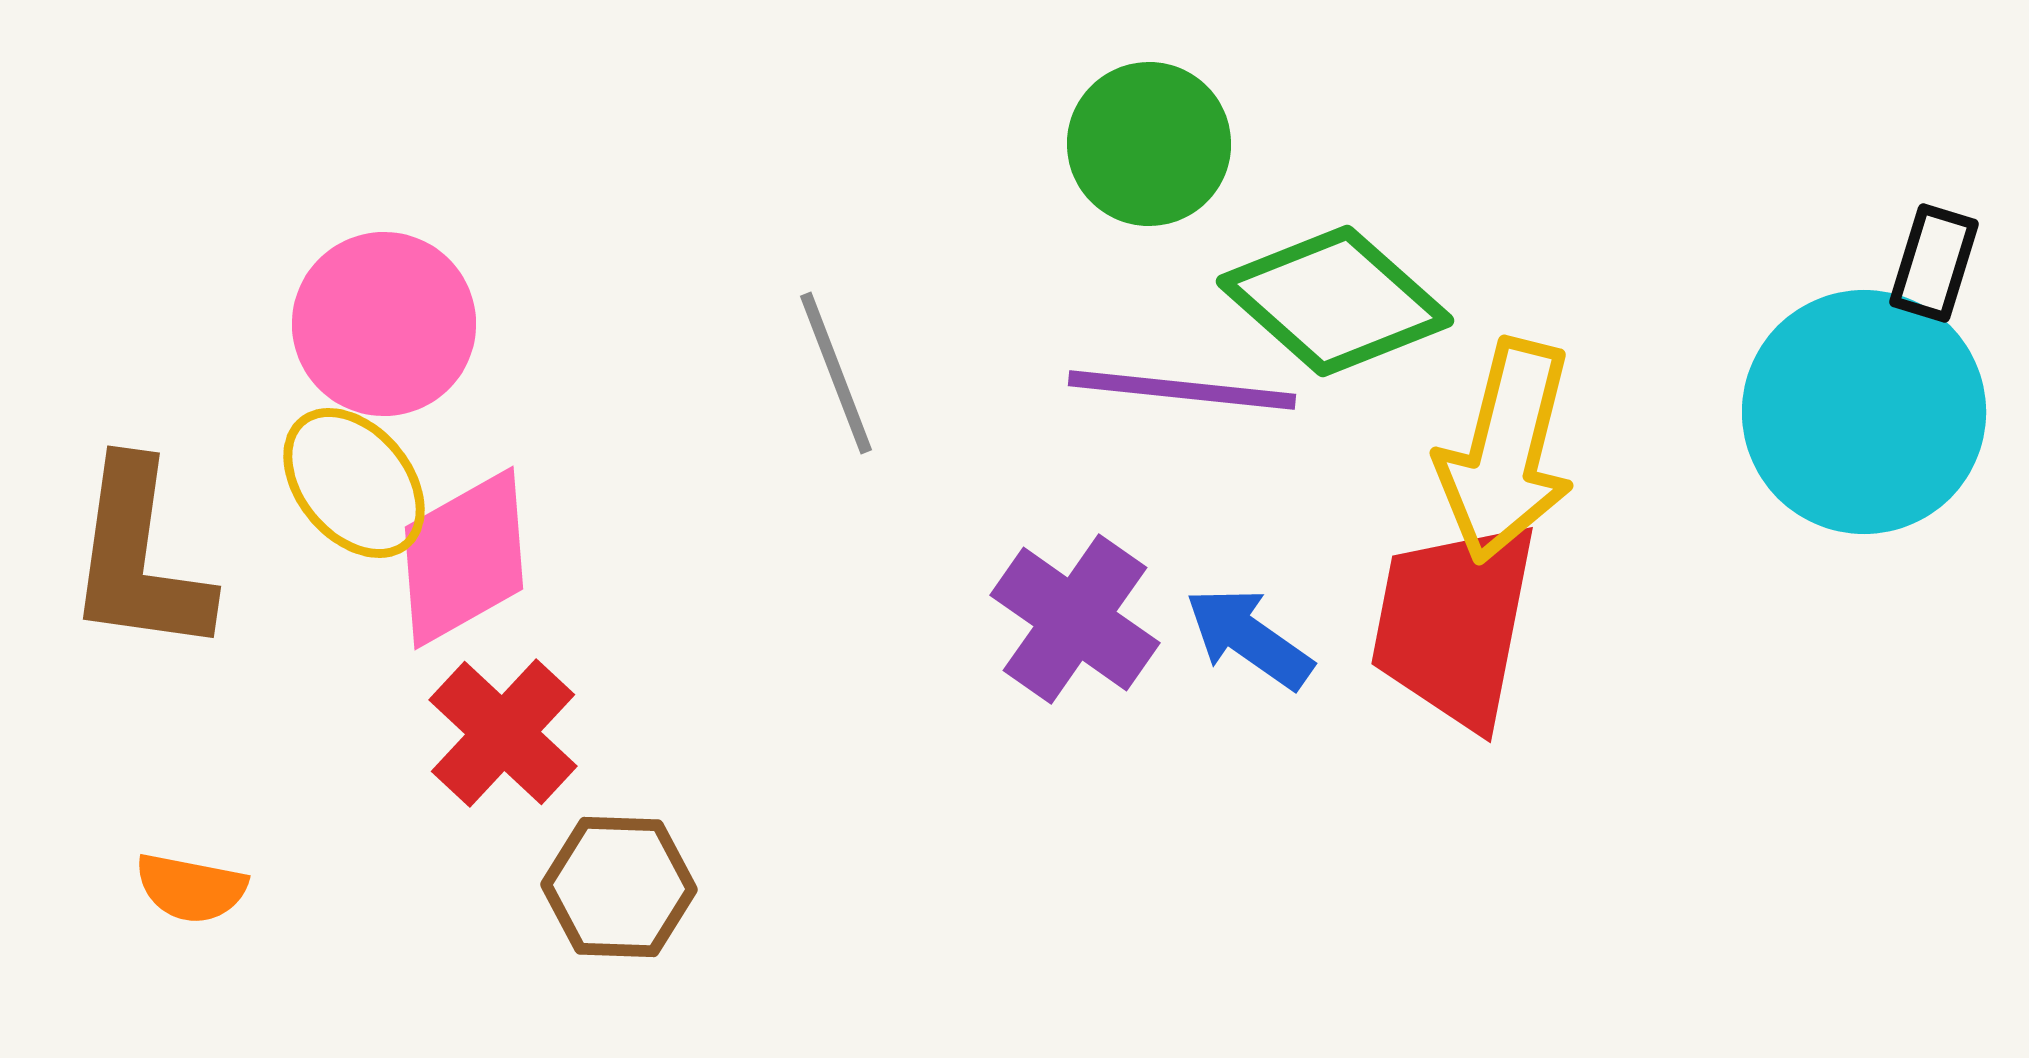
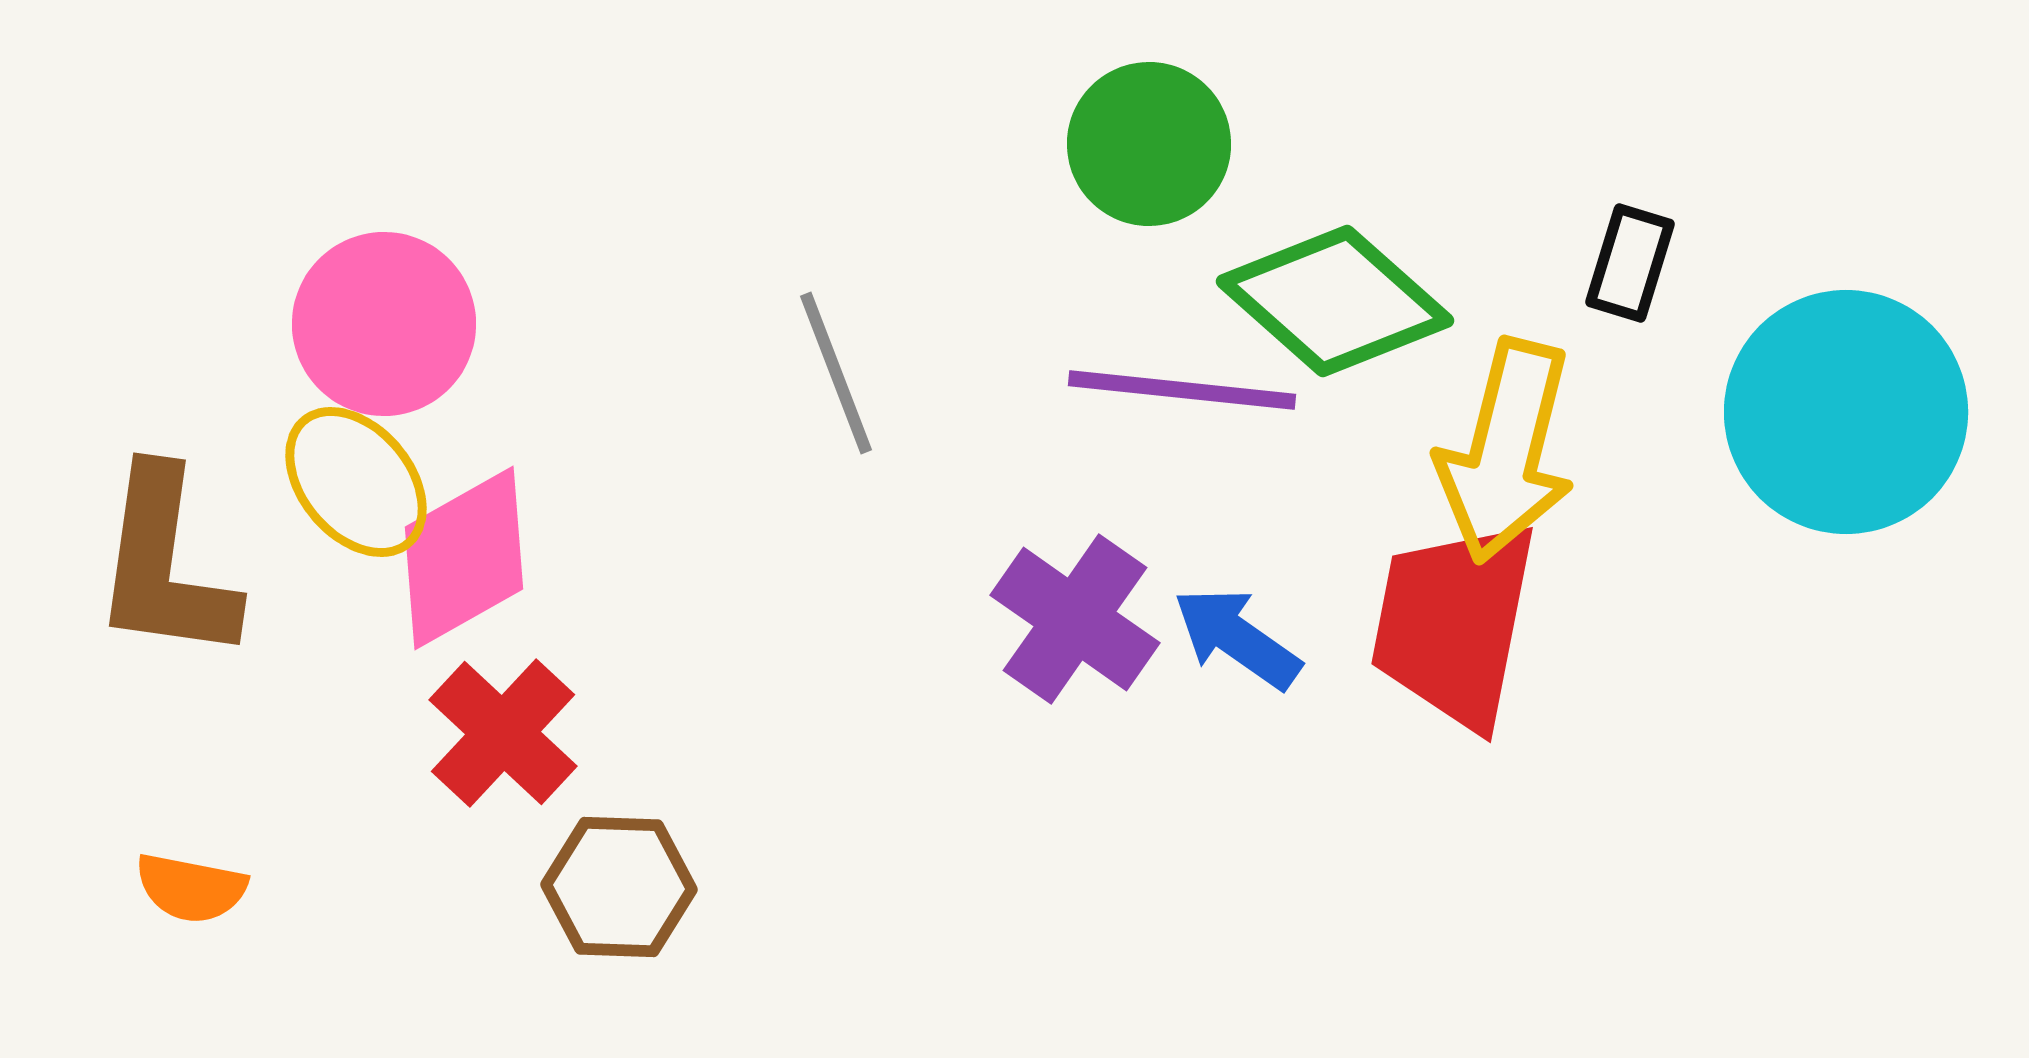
black rectangle: moved 304 px left
cyan circle: moved 18 px left
yellow ellipse: moved 2 px right, 1 px up
brown L-shape: moved 26 px right, 7 px down
blue arrow: moved 12 px left
